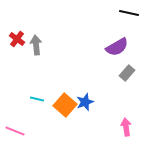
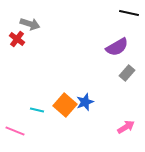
gray arrow: moved 6 px left, 21 px up; rotated 114 degrees clockwise
cyan line: moved 11 px down
pink arrow: rotated 66 degrees clockwise
